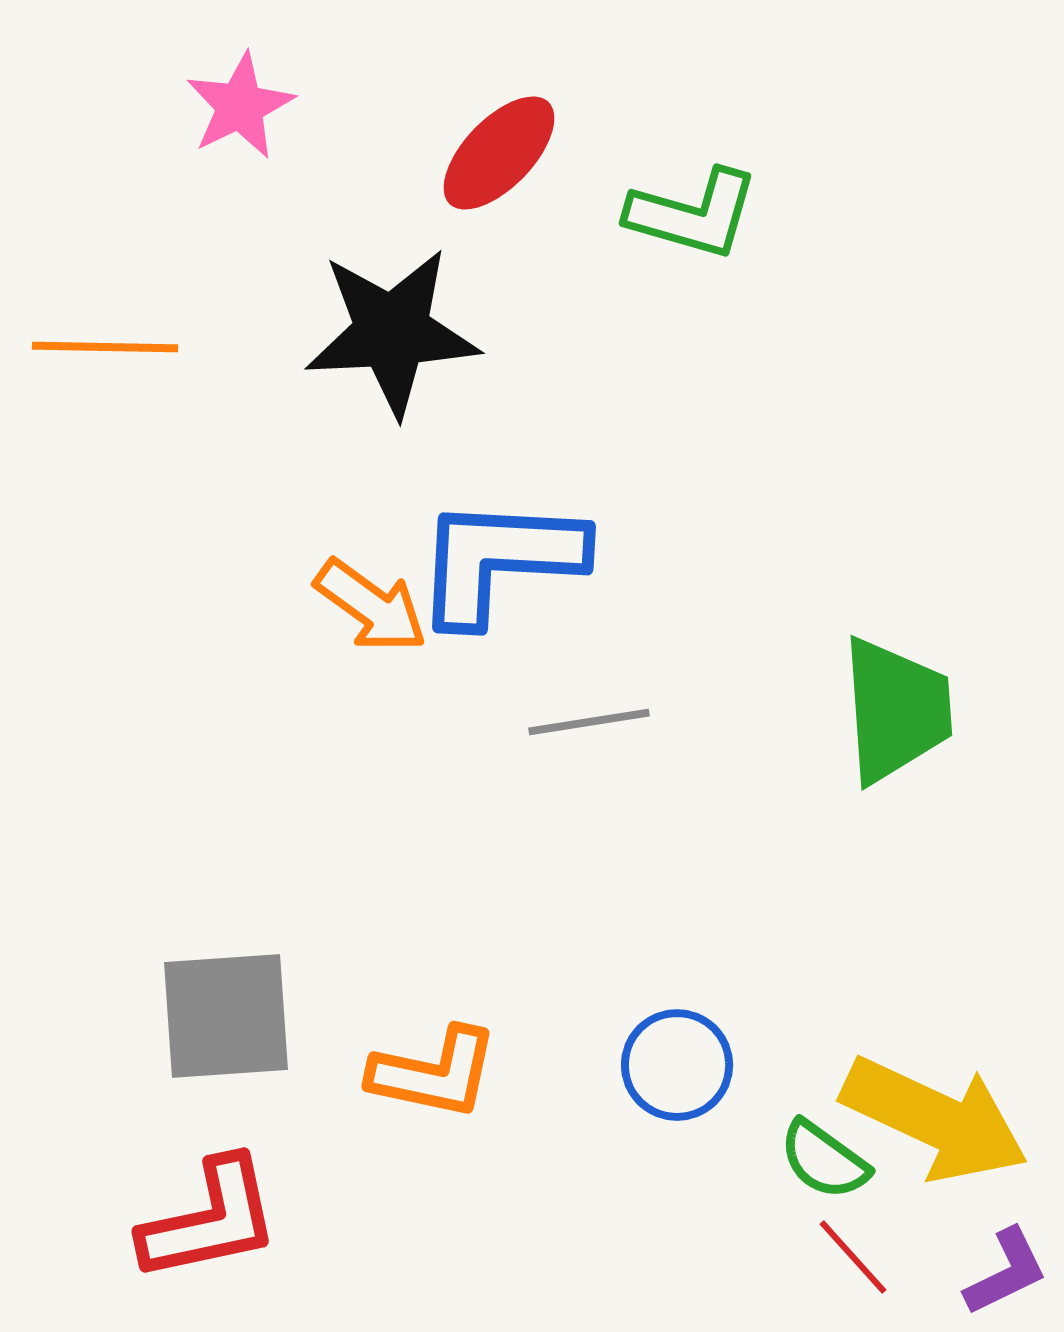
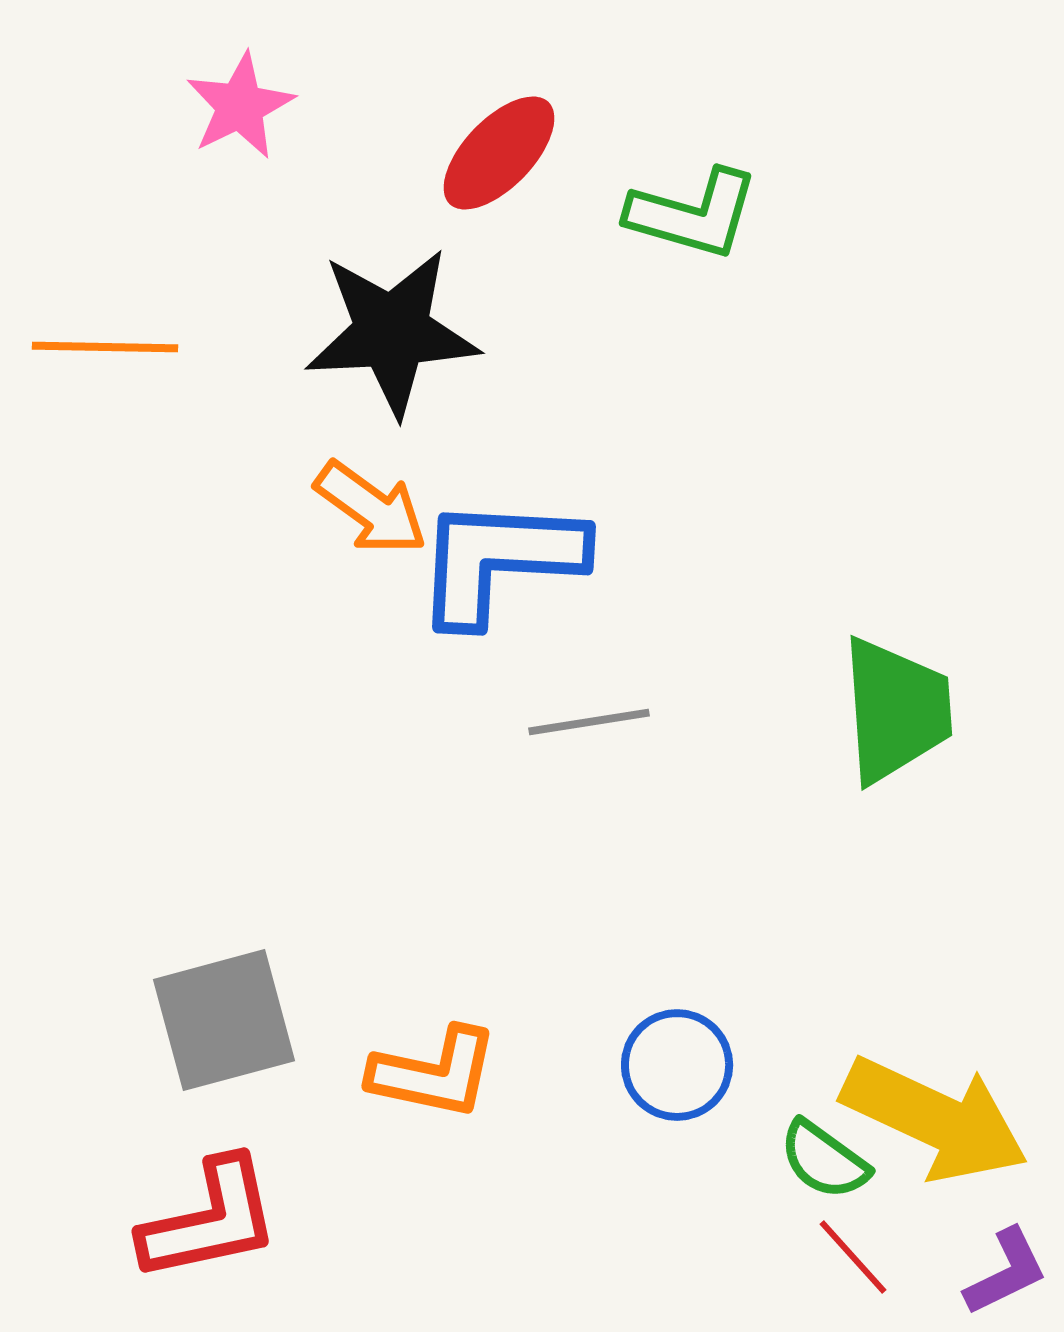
orange arrow: moved 98 px up
gray square: moved 2 px left, 4 px down; rotated 11 degrees counterclockwise
